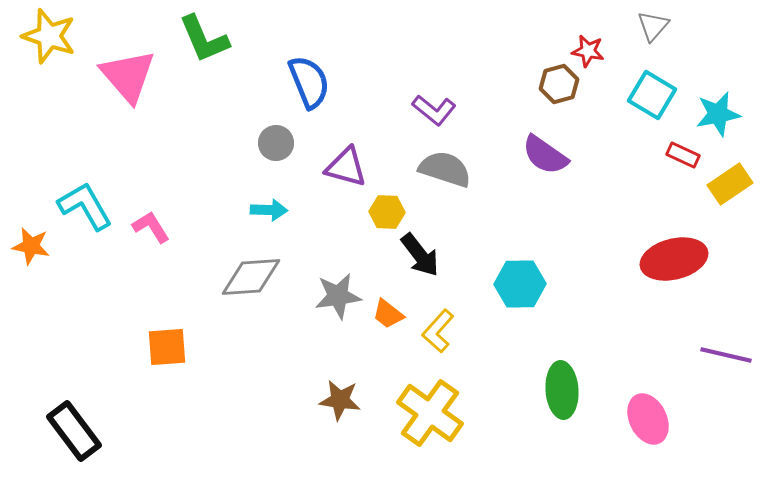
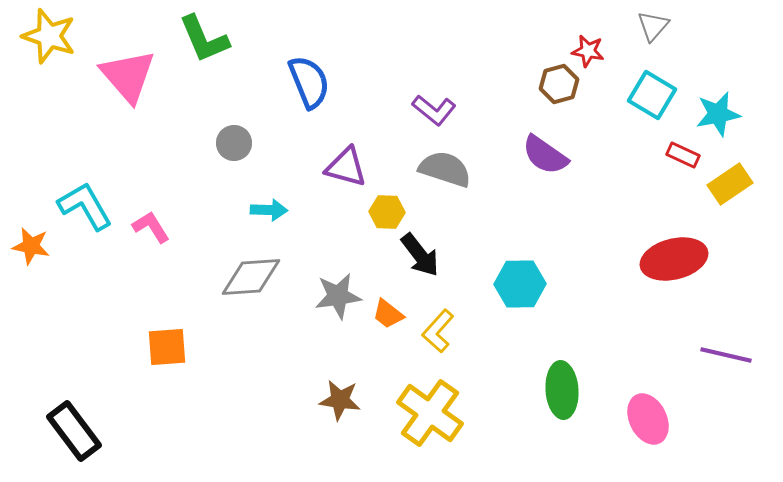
gray circle: moved 42 px left
